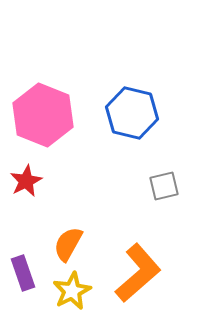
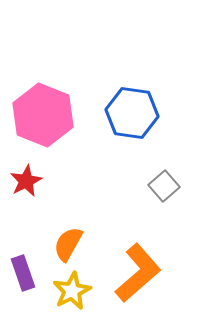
blue hexagon: rotated 6 degrees counterclockwise
gray square: rotated 28 degrees counterclockwise
